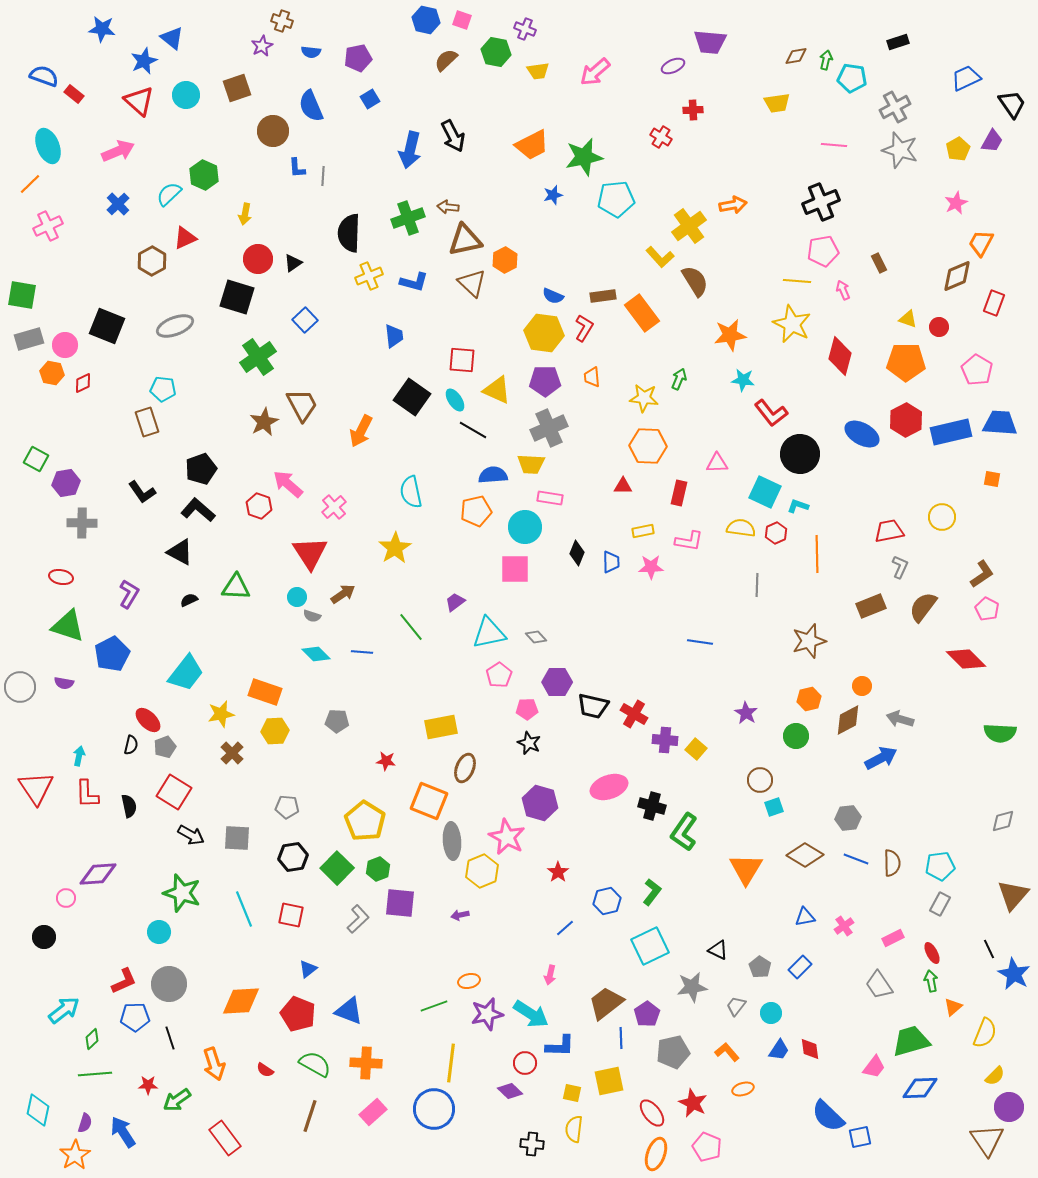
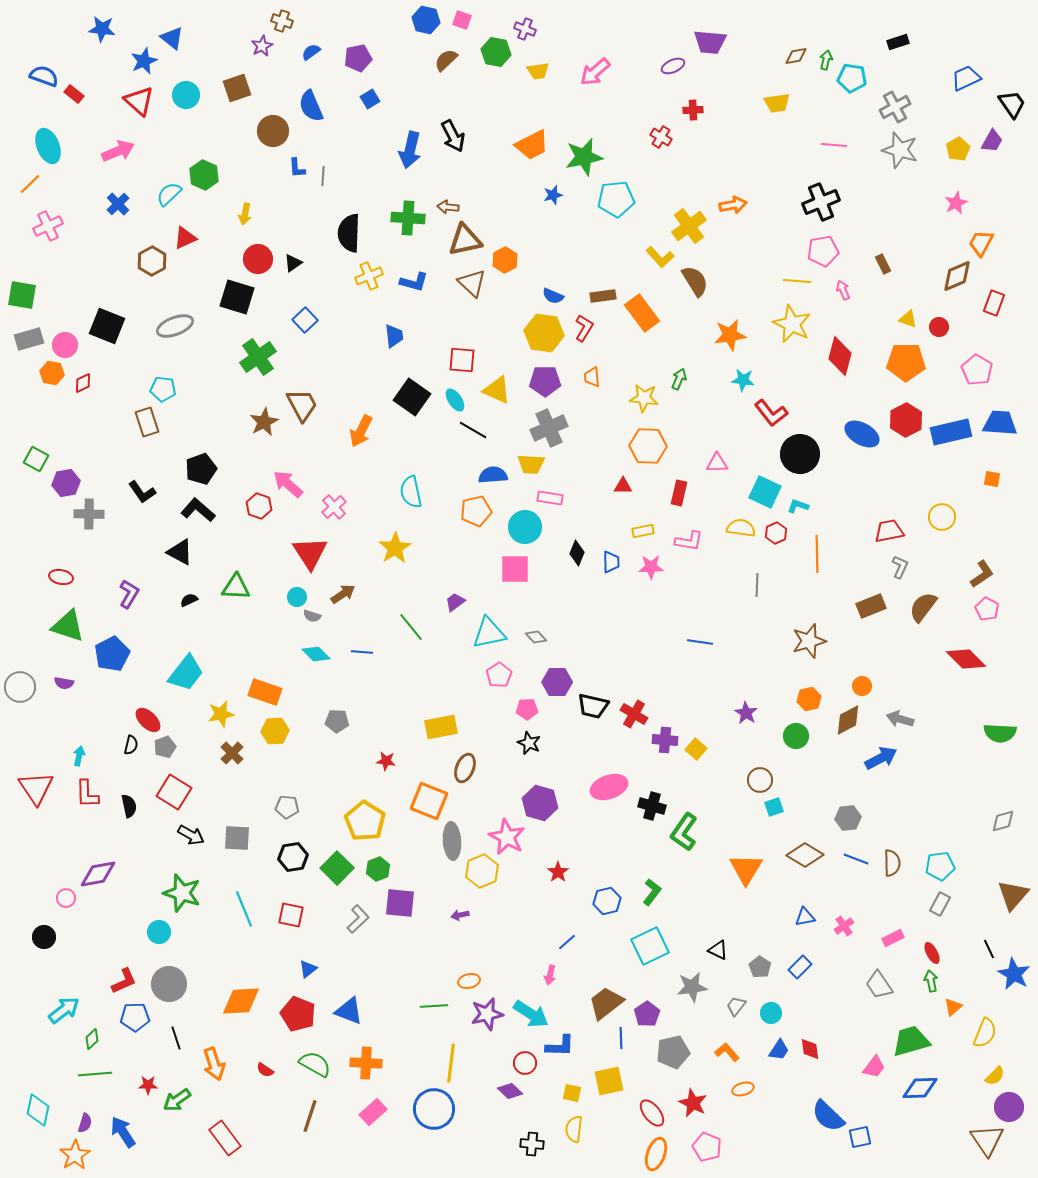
blue semicircle at (311, 52): rotated 138 degrees clockwise
green cross at (408, 218): rotated 24 degrees clockwise
brown rectangle at (879, 263): moved 4 px right, 1 px down
gray cross at (82, 523): moved 7 px right, 9 px up
purple diamond at (98, 874): rotated 6 degrees counterclockwise
blue line at (565, 928): moved 2 px right, 14 px down
green line at (434, 1006): rotated 16 degrees clockwise
black line at (170, 1038): moved 6 px right
